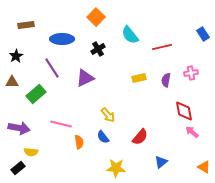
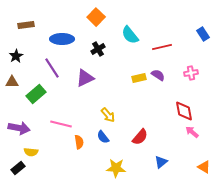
purple semicircle: moved 8 px left, 5 px up; rotated 112 degrees clockwise
